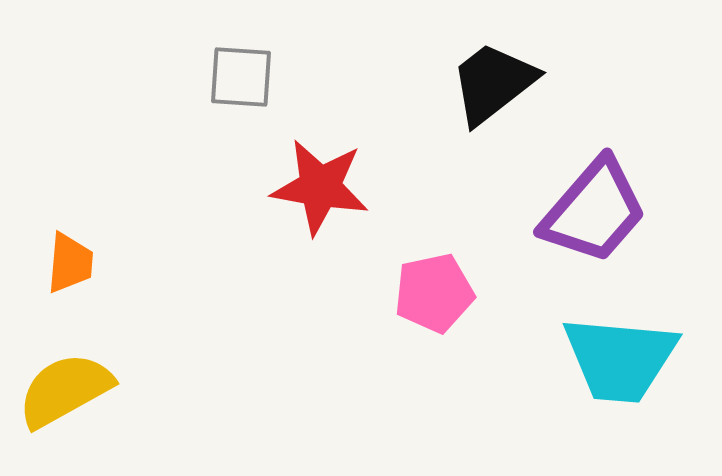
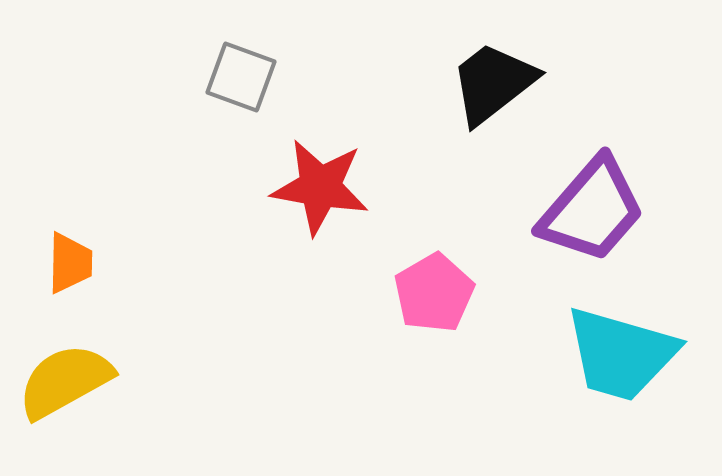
gray square: rotated 16 degrees clockwise
purple trapezoid: moved 2 px left, 1 px up
orange trapezoid: rotated 4 degrees counterclockwise
pink pentagon: rotated 18 degrees counterclockwise
cyan trapezoid: moved 1 px right, 5 px up; rotated 11 degrees clockwise
yellow semicircle: moved 9 px up
